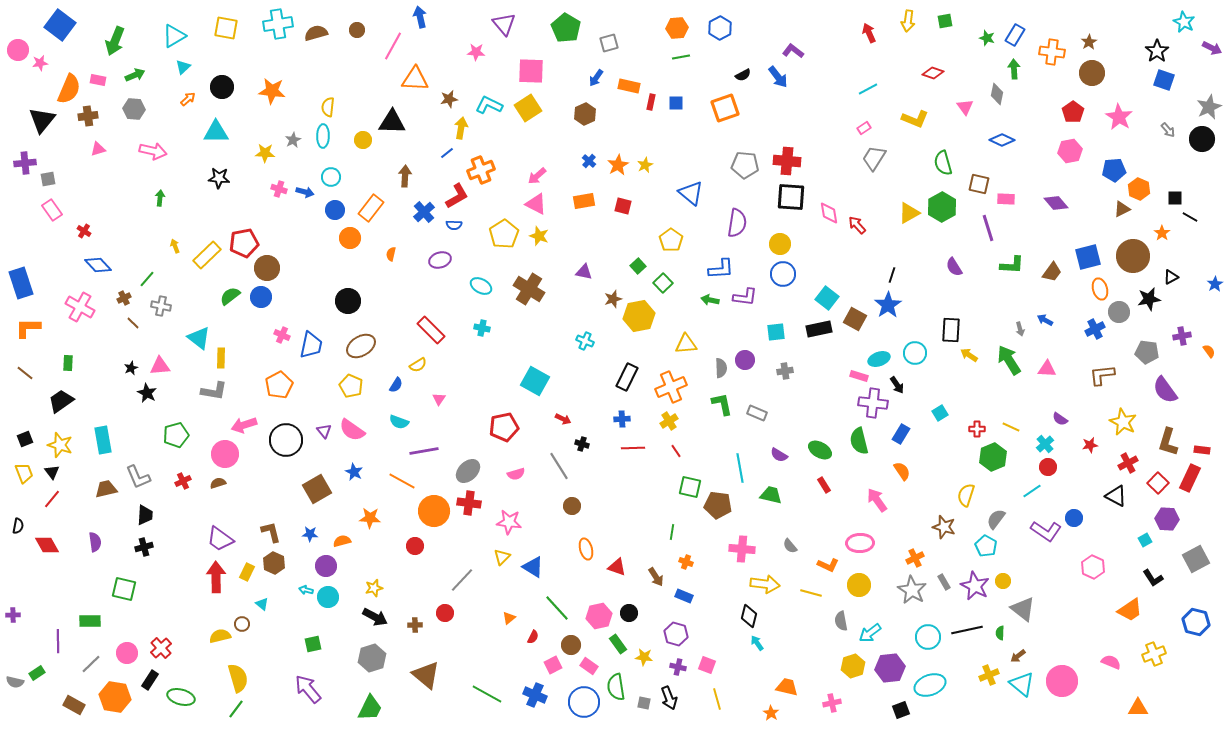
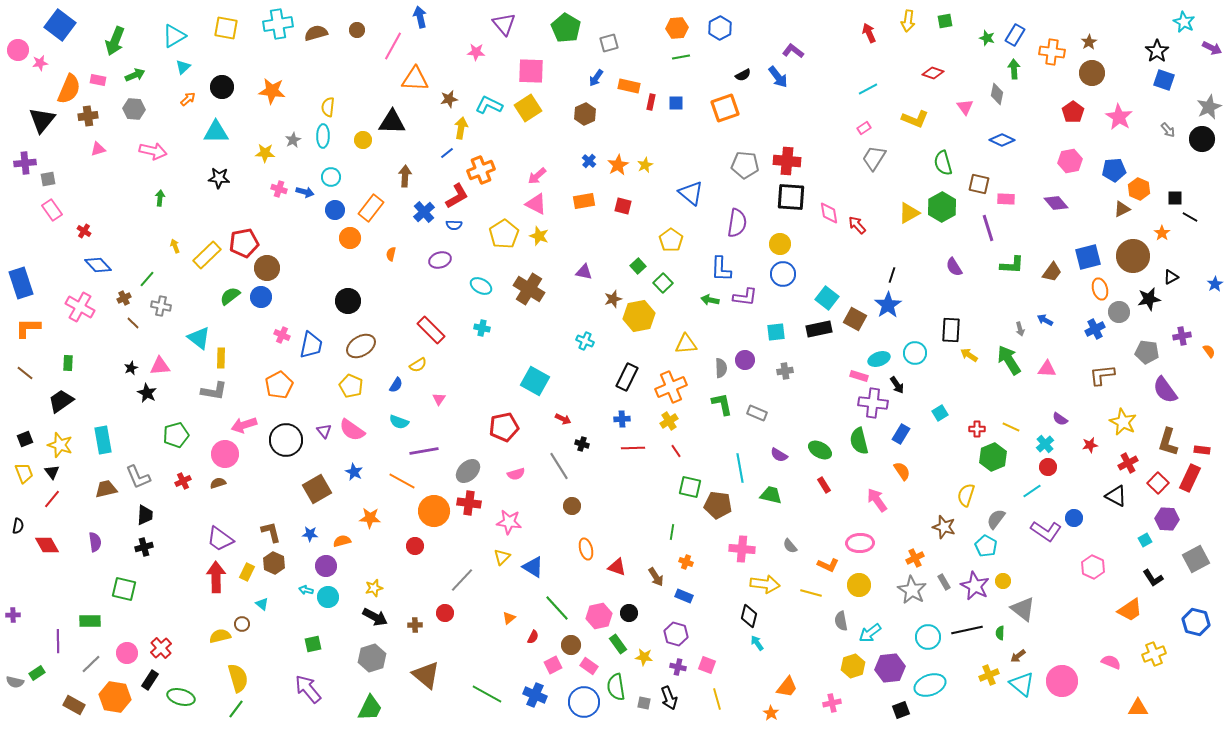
pink hexagon at (1070, 151): moved 10 px down
blue L-shape at (721, 269): rotated 96 degrees clockwise
orange trapezoid at (787, 687): rotated 115 degrees clockwise
